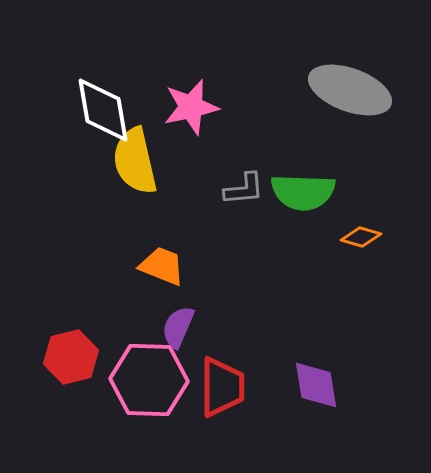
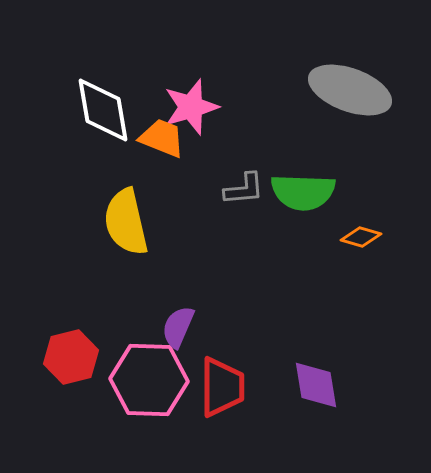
pink star: rotated 4 degrees counterclockwise
yellow semicircle: moved 9 px left, 61 px down
orange trapezoid: moved 128 px up
